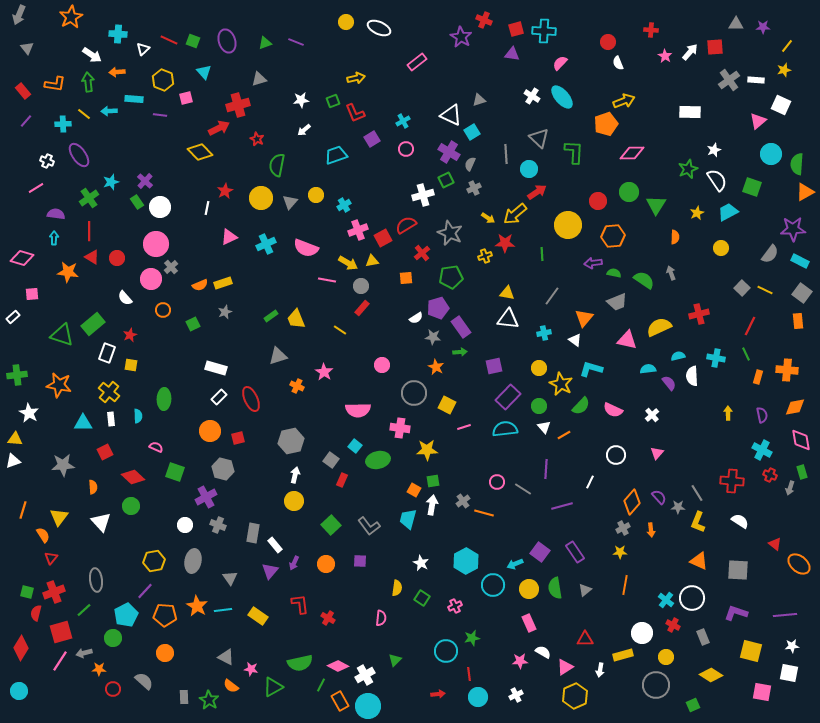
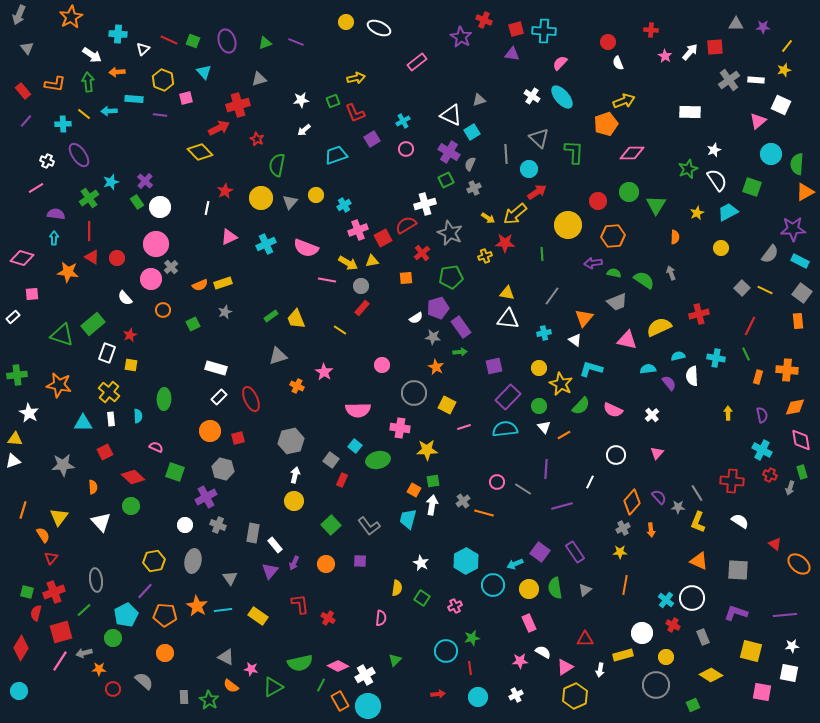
white cross at (423, 195): moved 2 px right, 9 px down
red line at (469, 674): moved 1 px right, 6 px up
